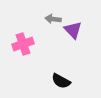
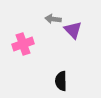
black semicircle: rotated 60 degrees clockwise
